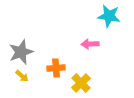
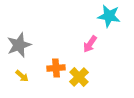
pink arrow: rotated 54 degrees counterclockwise
gray star: moved 2 px left, 7 px up
yellow cross: moved 2 px left, 6 px up
